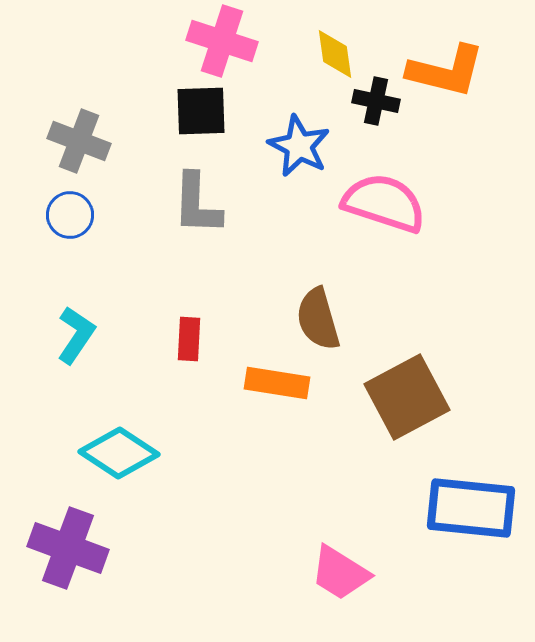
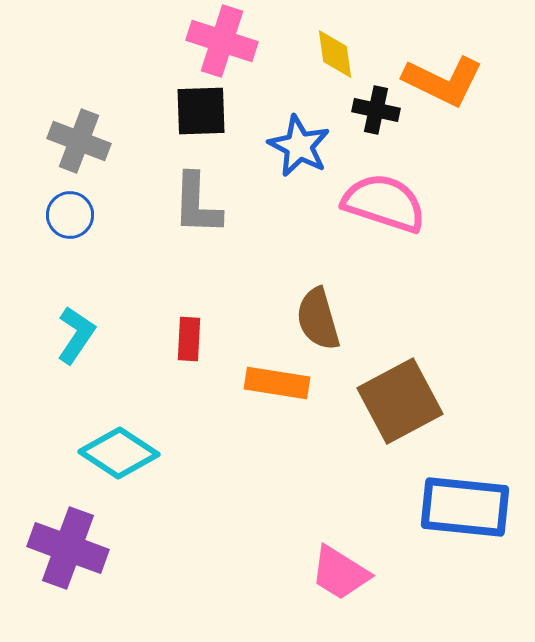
orange L-shape: moved 3 px left, 10 px down; rotated 12 degrees clockwise
black cross: moved 9 px down
brown square: moved 7 px left, 4 px down
blue rectangle: moved 6 px left, 1 px up
